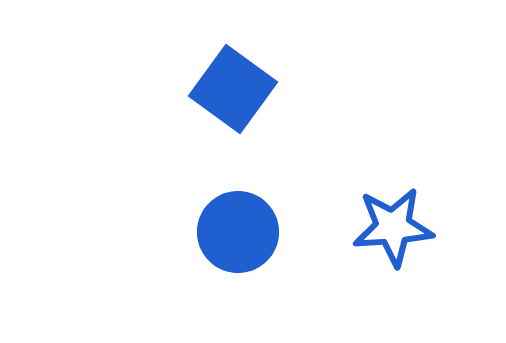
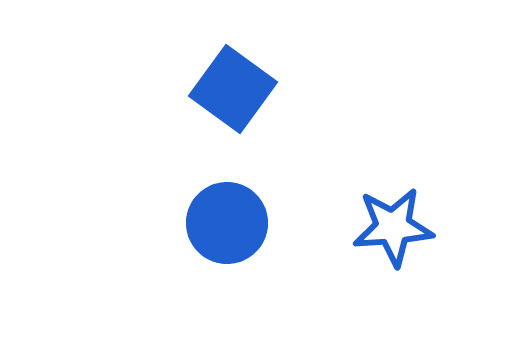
blue circle: moved 11 px left, 9 px up
